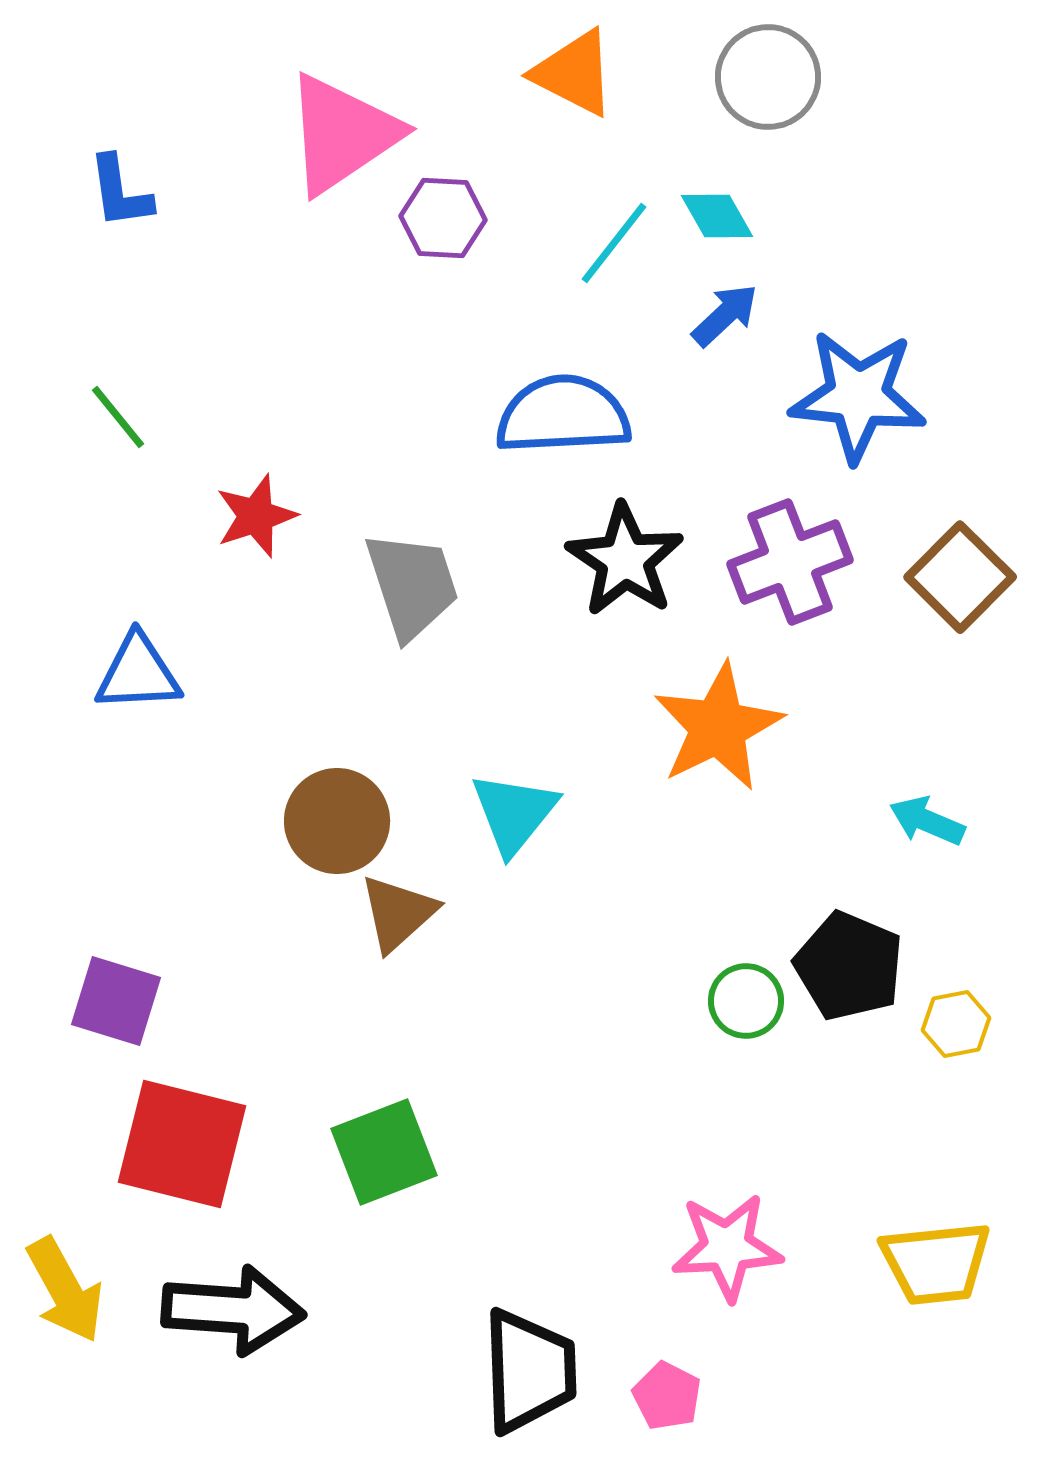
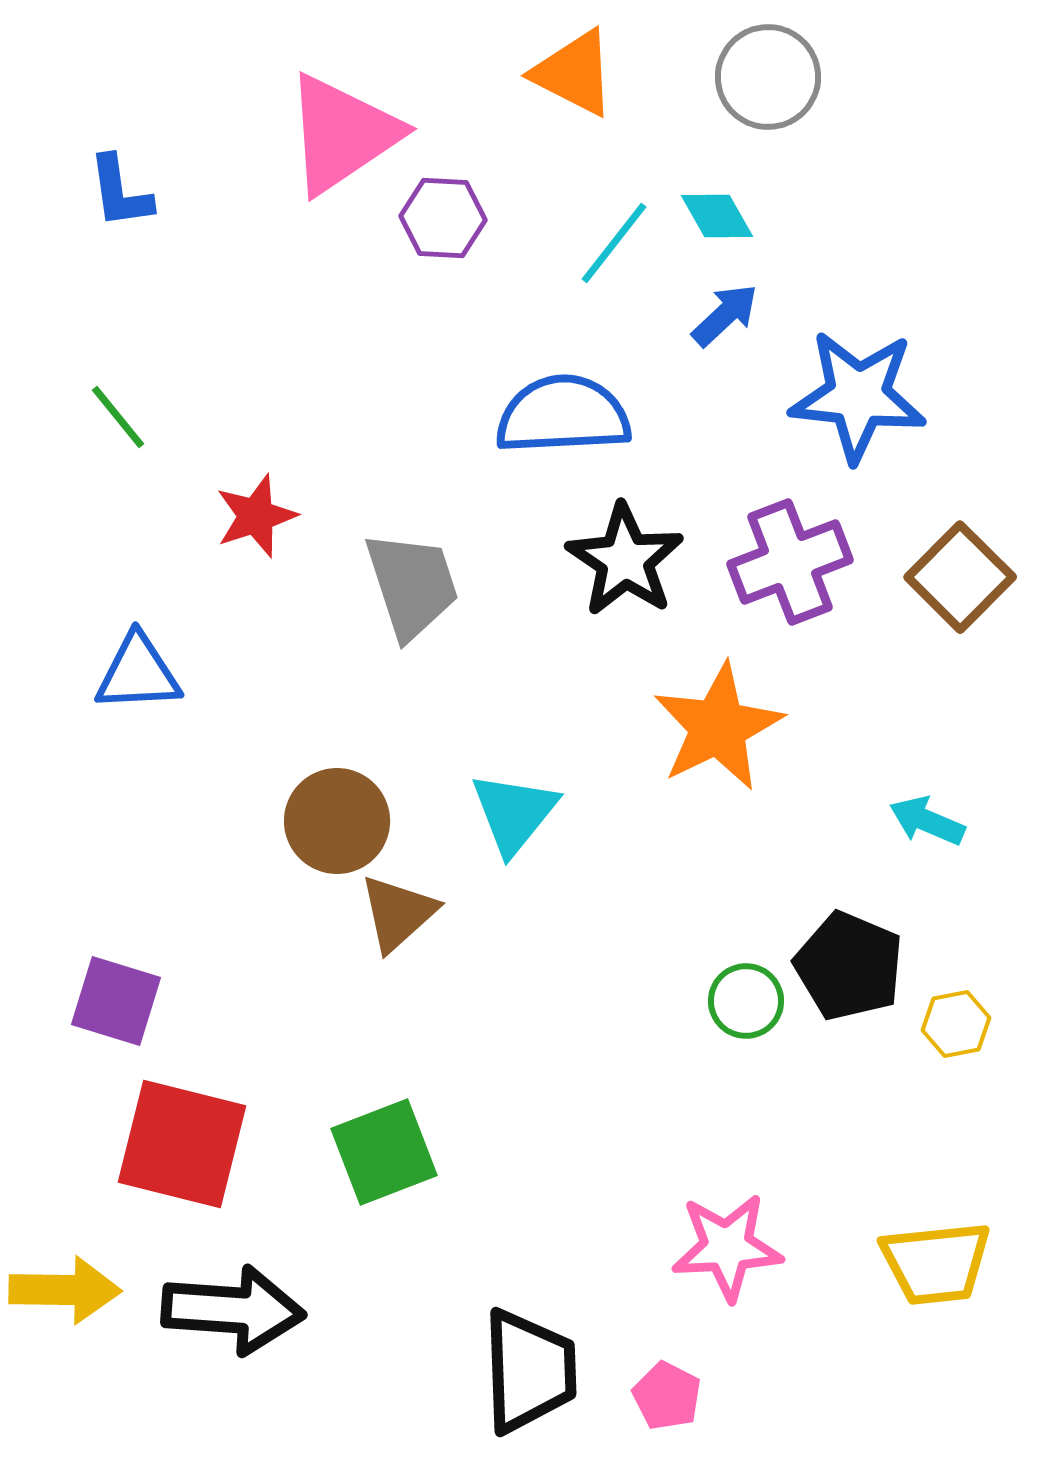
yellow arrow: rotated 60 degrees counterclockwise
